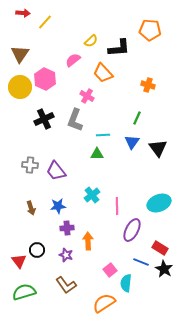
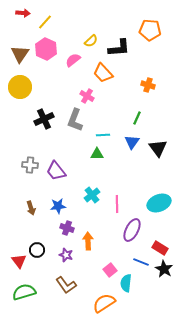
pink hexagon: moved 1 px right, 30 px up
pink line: moved 2 px up
purple cross: rotated 24 degrees clockwise
